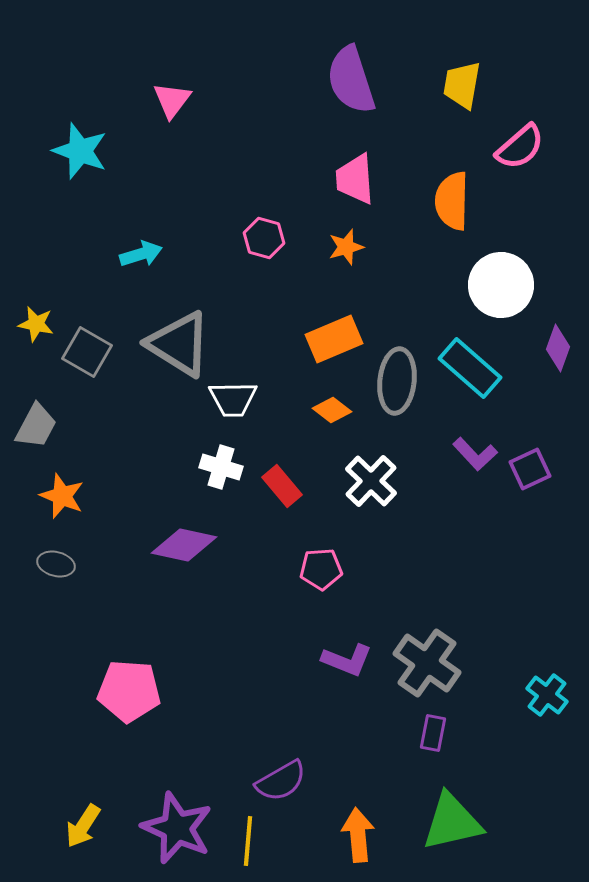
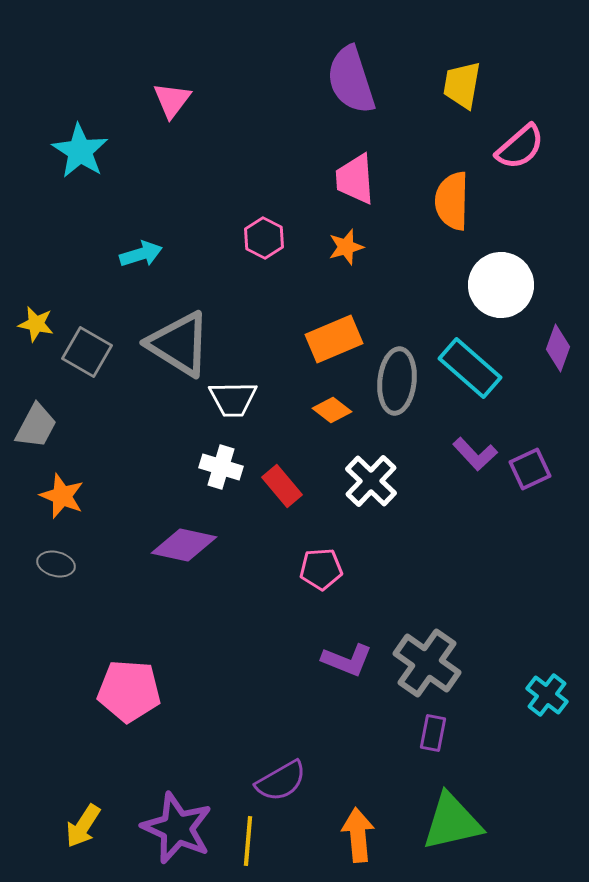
cyan star at (80, 151): rotated 12 degrees clockwise
pink hexagon at (264, 238): rotated 12 degrees clockwise
